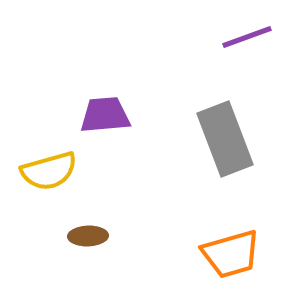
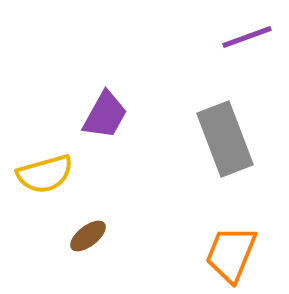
purple trapezoid: rotated 124 degrees clockwise
yellow semicircle: moved 4 px left, 3 px down
brown ellipse: rotated 36 degrees counterclockwise
orange trapezoid: rotated 128 degrees clockwise
